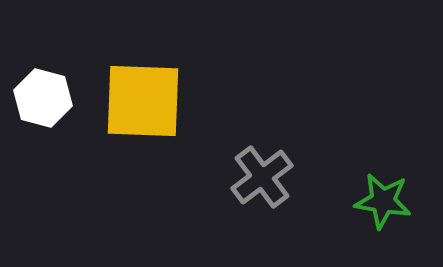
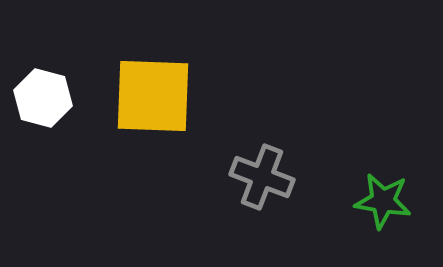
yellow square: moved 10 px right, 5 px up
gray cross: rotated 32 degrees counterclockwise
